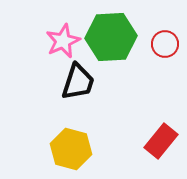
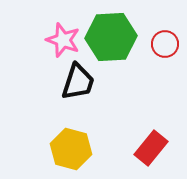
pink star: moved 1 px up; rotated 28 degrees counterclockwise
red rectangle: moved 10 px left, 7 px down
